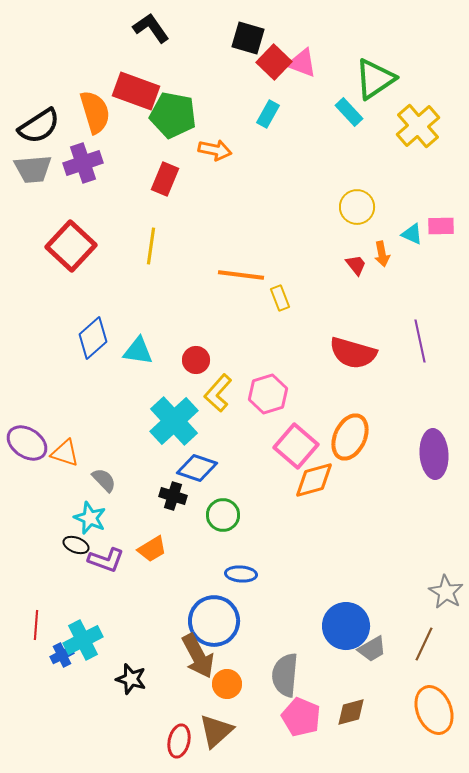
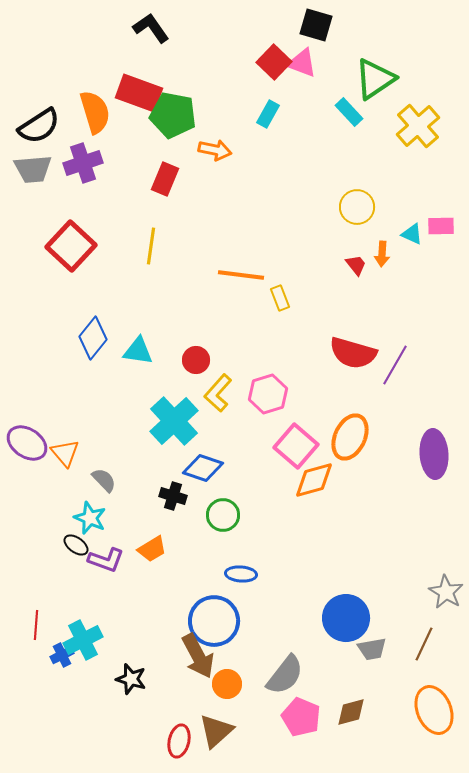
black square at (248, 38): moved 68 px right, 13 px up
red rectangle at (136, 91): moved 3 px right, 2 px down
orange arrow at (382, 254): rotated 15 degrees clockwise
blue diamond at (93, 338): rotated 9 degrees counterclockwise
purple line at (420, 341): moved 25 px left, 24 px down; rotated 42 degrees clockwise
orange triangle at (65, 453): rotated 32 degrees clockwise
blue diamond at (197, 468): moved 6 px right
black ellipse at (76, 545): rotated 15 degrees clockwise
blue circle at (346, 626): moved 8 px up
gray trapezoid at (372, 649): rotated 20 degrees clockwise
gray semicircle at (285, 675): rotated 147 degrees counterclockwise
